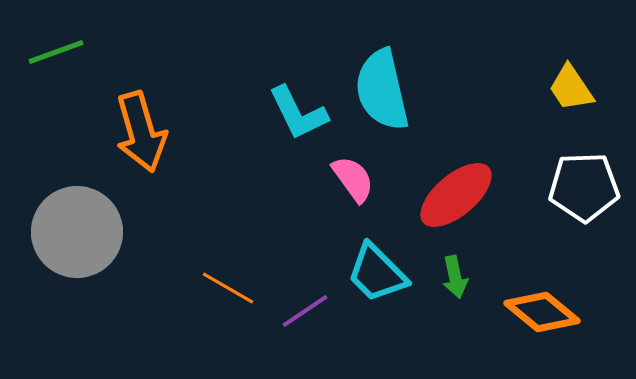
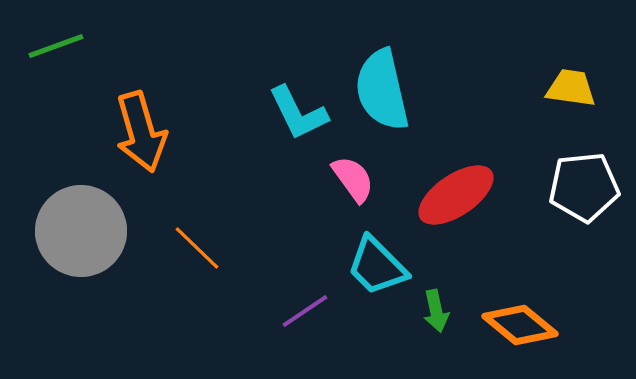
green line: moved 6 px up
yellow trapezoid: rotated 132 degrees clockwise
white pentagon: rotated 4 degrees counterclockwise
red ellipse: rotated 6 degrees clockwise
gray circle: moved 4 px right, 1 px up
cyan trapezoid: moved 7 px up
green arrow: moved 19 px left, 34 px down
orange line: moved 31 px left, 40 px up; rotated 14 degrees clockwise
orange diamond: moved 22 px left, 13 px down
